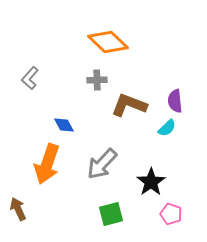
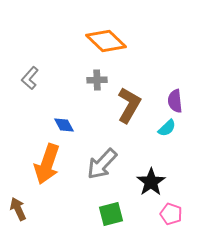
orange diamond: moved 2 px left, 1 px up
brown L-shape: rotated 99 degrees clockwise
